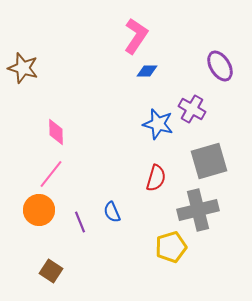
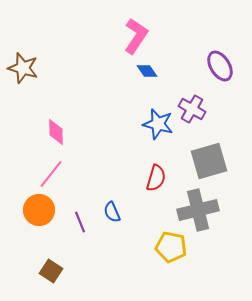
blue diamond: rotated 55 degrees clockwise
yellow pentagon: rotated 28 degrees clockwise
